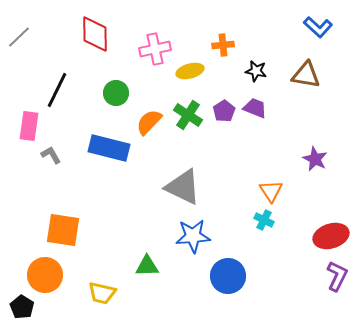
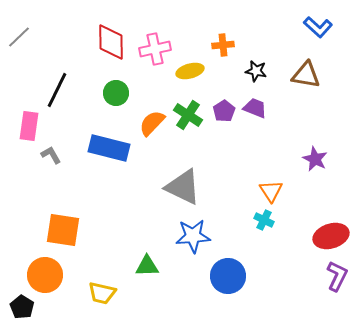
red diamond: moved 16 px right, 8 px down
orange semicircle: moved 3 px right, 1 px down
